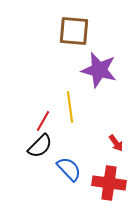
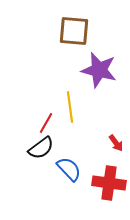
red line: moved 3 px right, 2 px down
black semicircle: moved 1 px right, 2 px down; rotated 8 degrees clockwise
